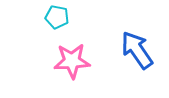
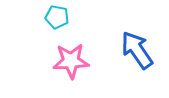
pink star: moved 1 px left
